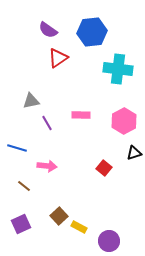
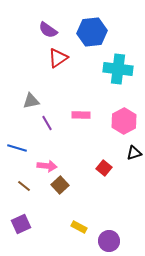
brown square: moved 1 px right, 31 px up
